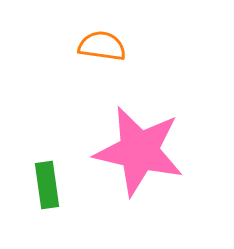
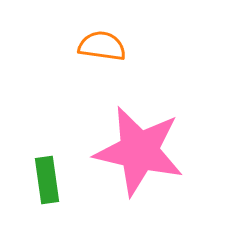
green rectangle: moved 5 px up
